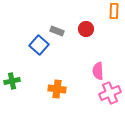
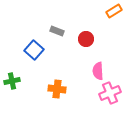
orange rectangle: rotated 56 degrees clockwise
red circle: moved 10 px down
blue square: moved 5 px left, 5 px down
